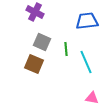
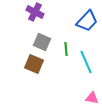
blue trapezoid: rotated 140 degrees clockwise
